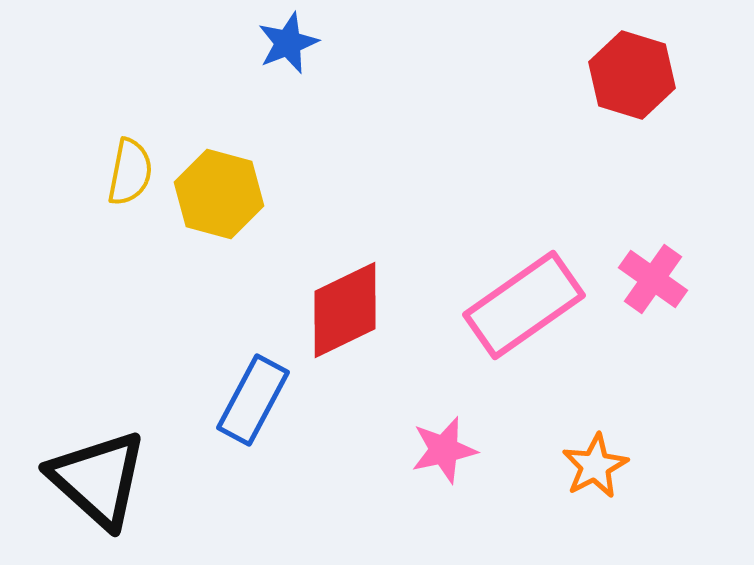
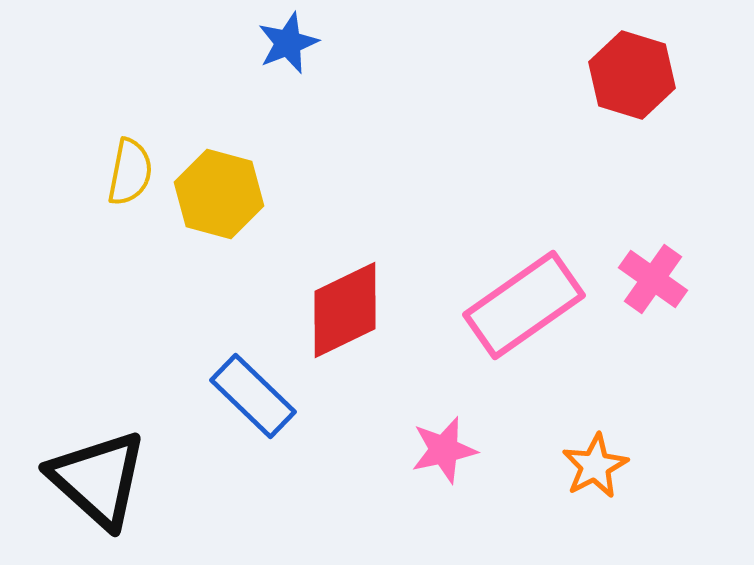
blue rectangle: moved 4 px up; rotated 74 degrees counterclockwise
